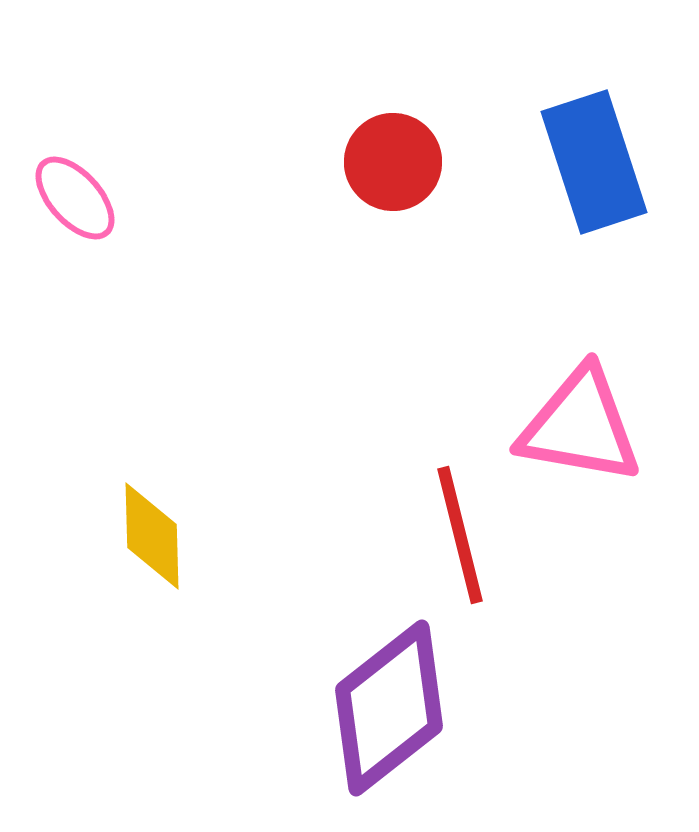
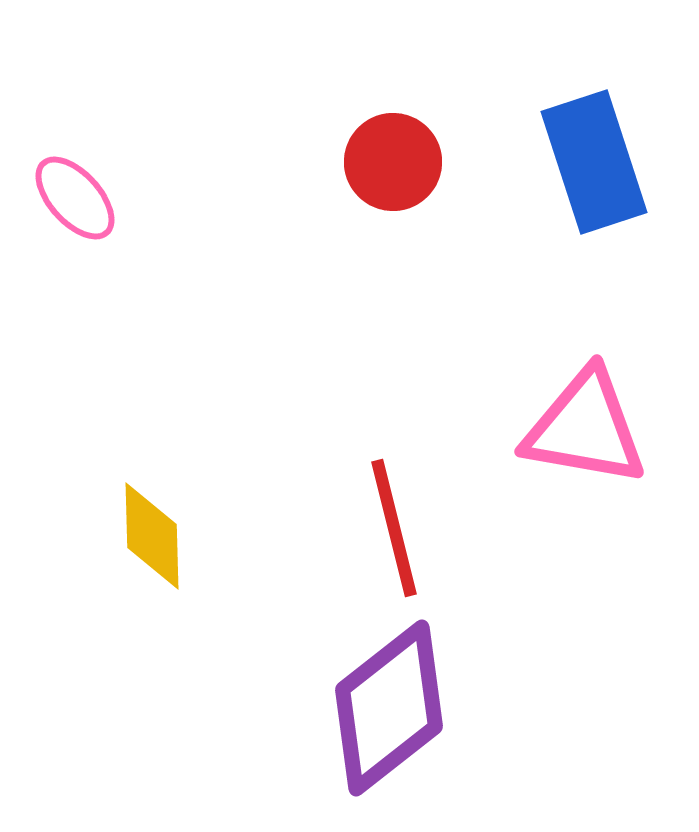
pink triangle: moved 5 px right, 2 px down
red line: moved 66 px left, 7 px up
